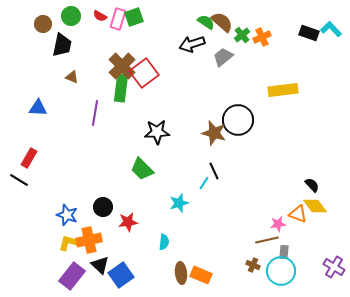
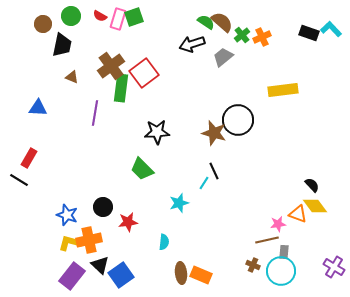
brown cross at (122, 66): moved 11 px left; rotated 8 degrees clockwise
